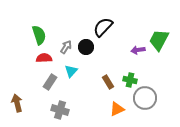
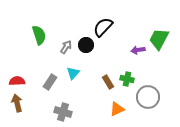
green trapezoid: moved 1 px up
black circle: moved 2 px up
red semicircle: moved 27 px left, 23 px down
cyan triangle: moved 2 px right, 2 px down
green cross: moved 3 px left, 1 px up
gray circle: moved 3 px right, 1 px up
gray cross: moved 3 px right, 2 px down
